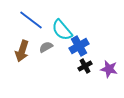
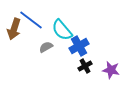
brown arrow: moved 8 px left, 22 px up
purple star: moved 2 px right, 1 px down
